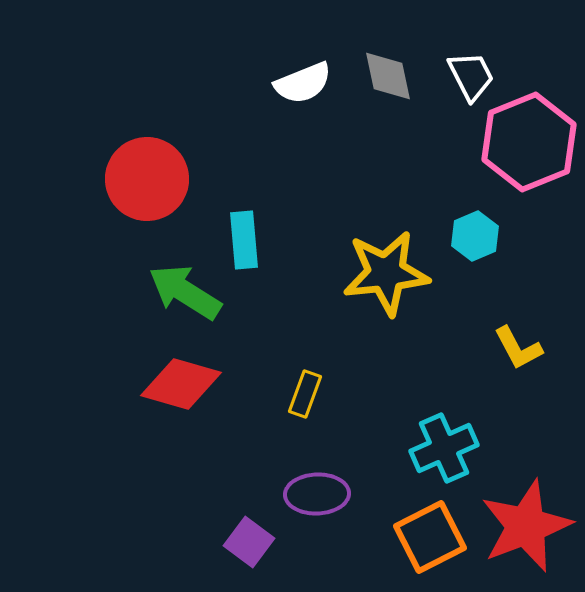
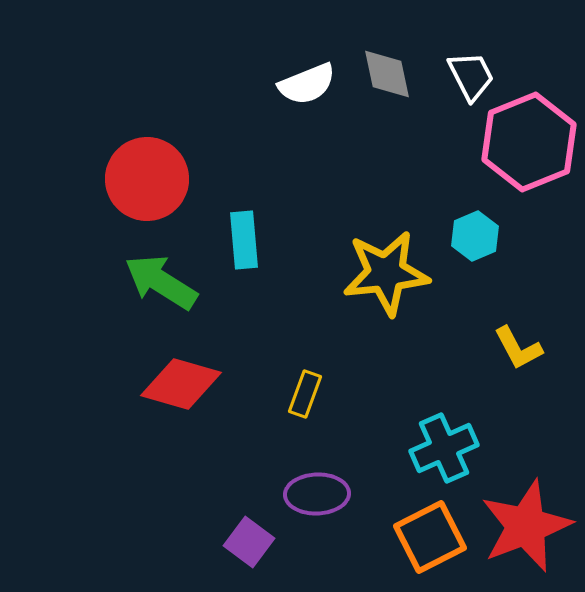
gray diamond: moved 1 px left, 2 px up
white semicircle: moved 4 px right, 1 px down
green arrow: moved 24 px left, 10 px up
